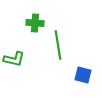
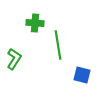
green L-shape: rotated 70 degrees counterclockwise
blue square: moved 1 px left
